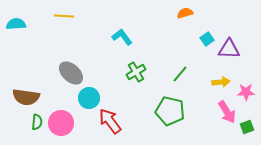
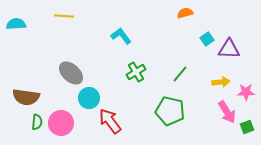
cyan L-shape: moved 1 px left, 1 px up
